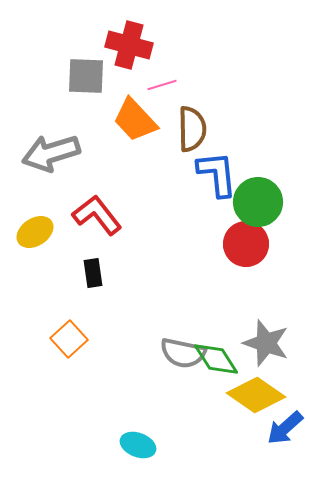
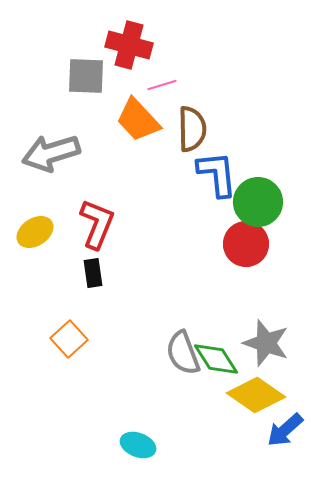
orange trapezoid: moved 3 px right
red L-shape: moved 9 px down; rotated 60 degrees clockwise
gray semicircle: rotated 57 degrees clockwise
blue arrow: moved 2 px down
